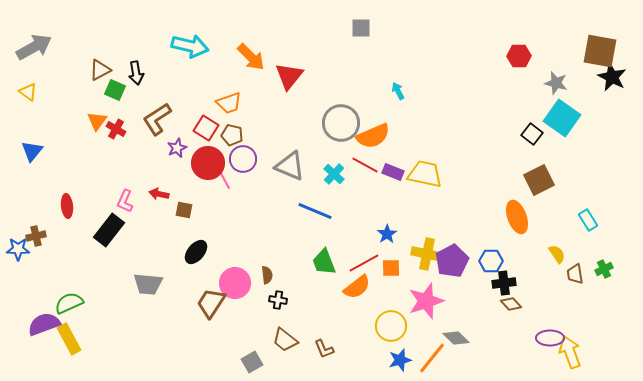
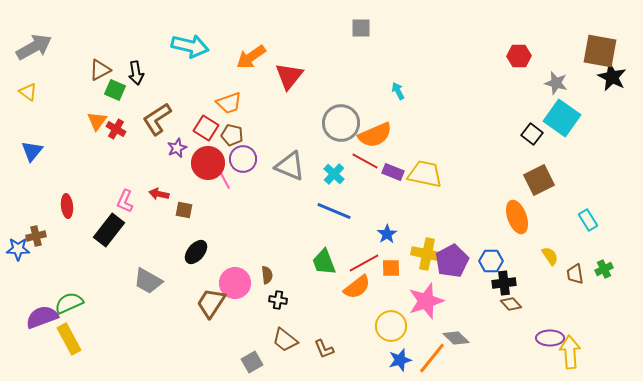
orange arrow at (251, 57): rotated 100 degrees clockwise
orange semicircle at (373, 136): moved 2 px right, 1 px up
red line at (365, 165): moved 4 px up
blue line at (315, 211): moved 19 px right
yellow semicircle at (557, 254): moved 7 px left, 2 px down
gray trapezoid at (148, 284): moved 3 px up; rotated 24 degrees clockwise
purple semicircle at (44, 324): moved 2 px left, 7 px up
yellow arrow at (570, 352): rotated 16 degrees clockwise
